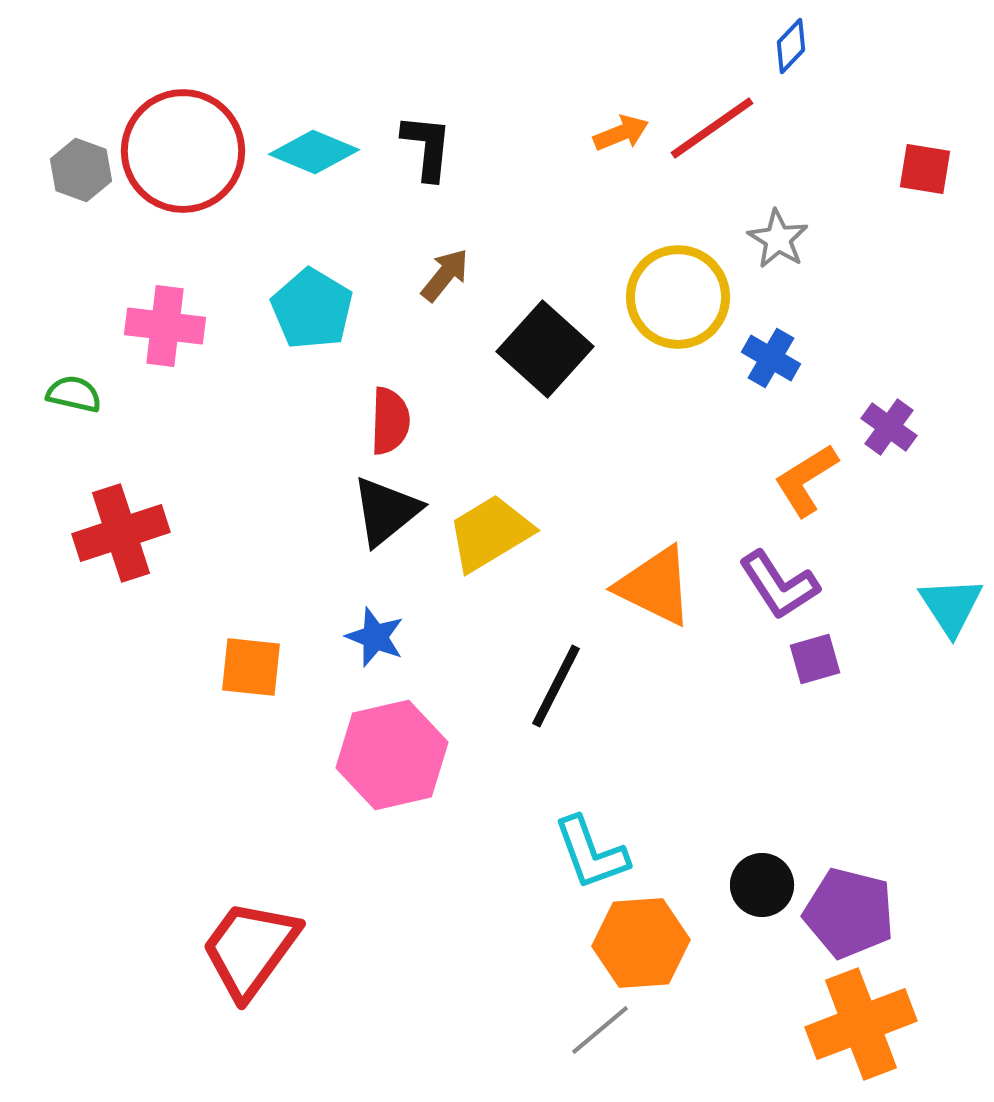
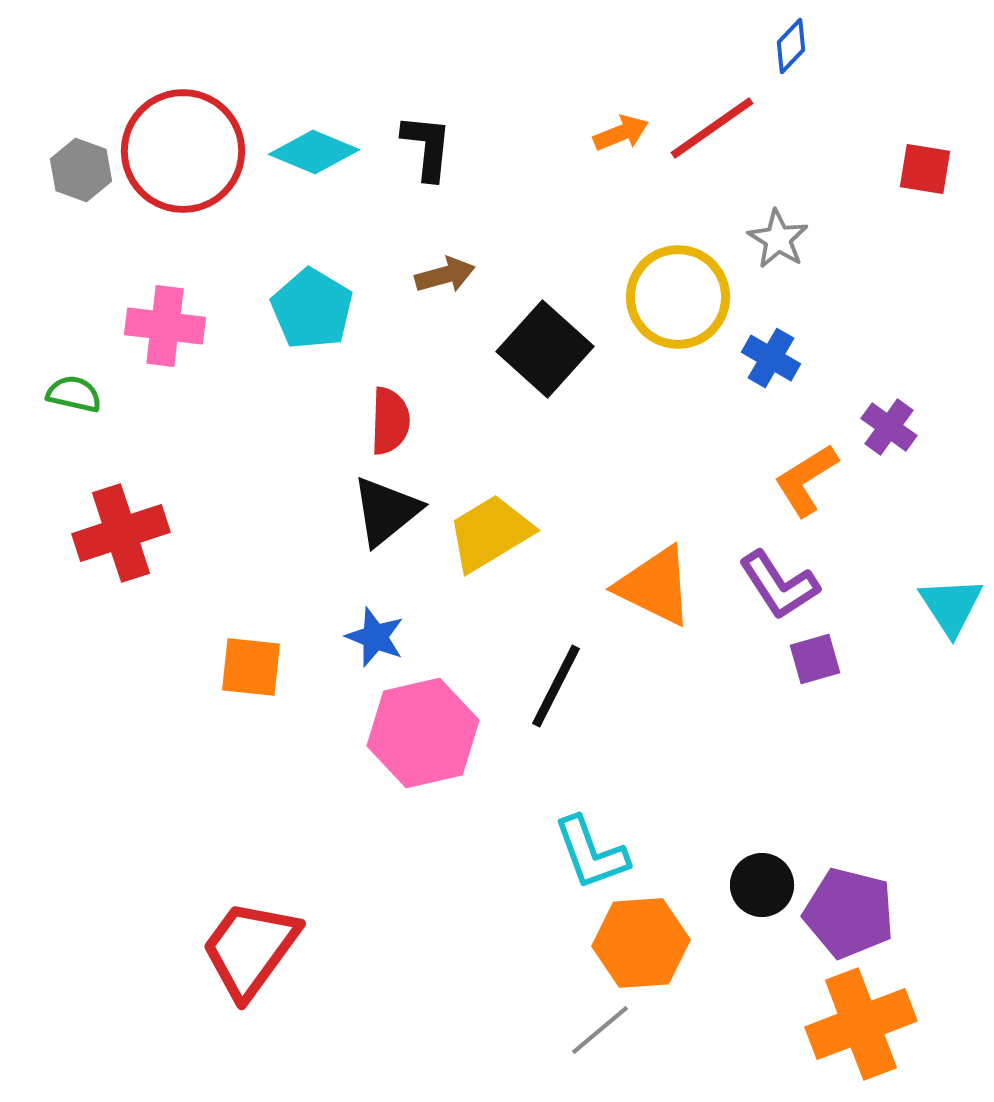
brown arrow: rotated 36 degrees clockwise
pink hexagon: moved 31 px right, 22 px up
